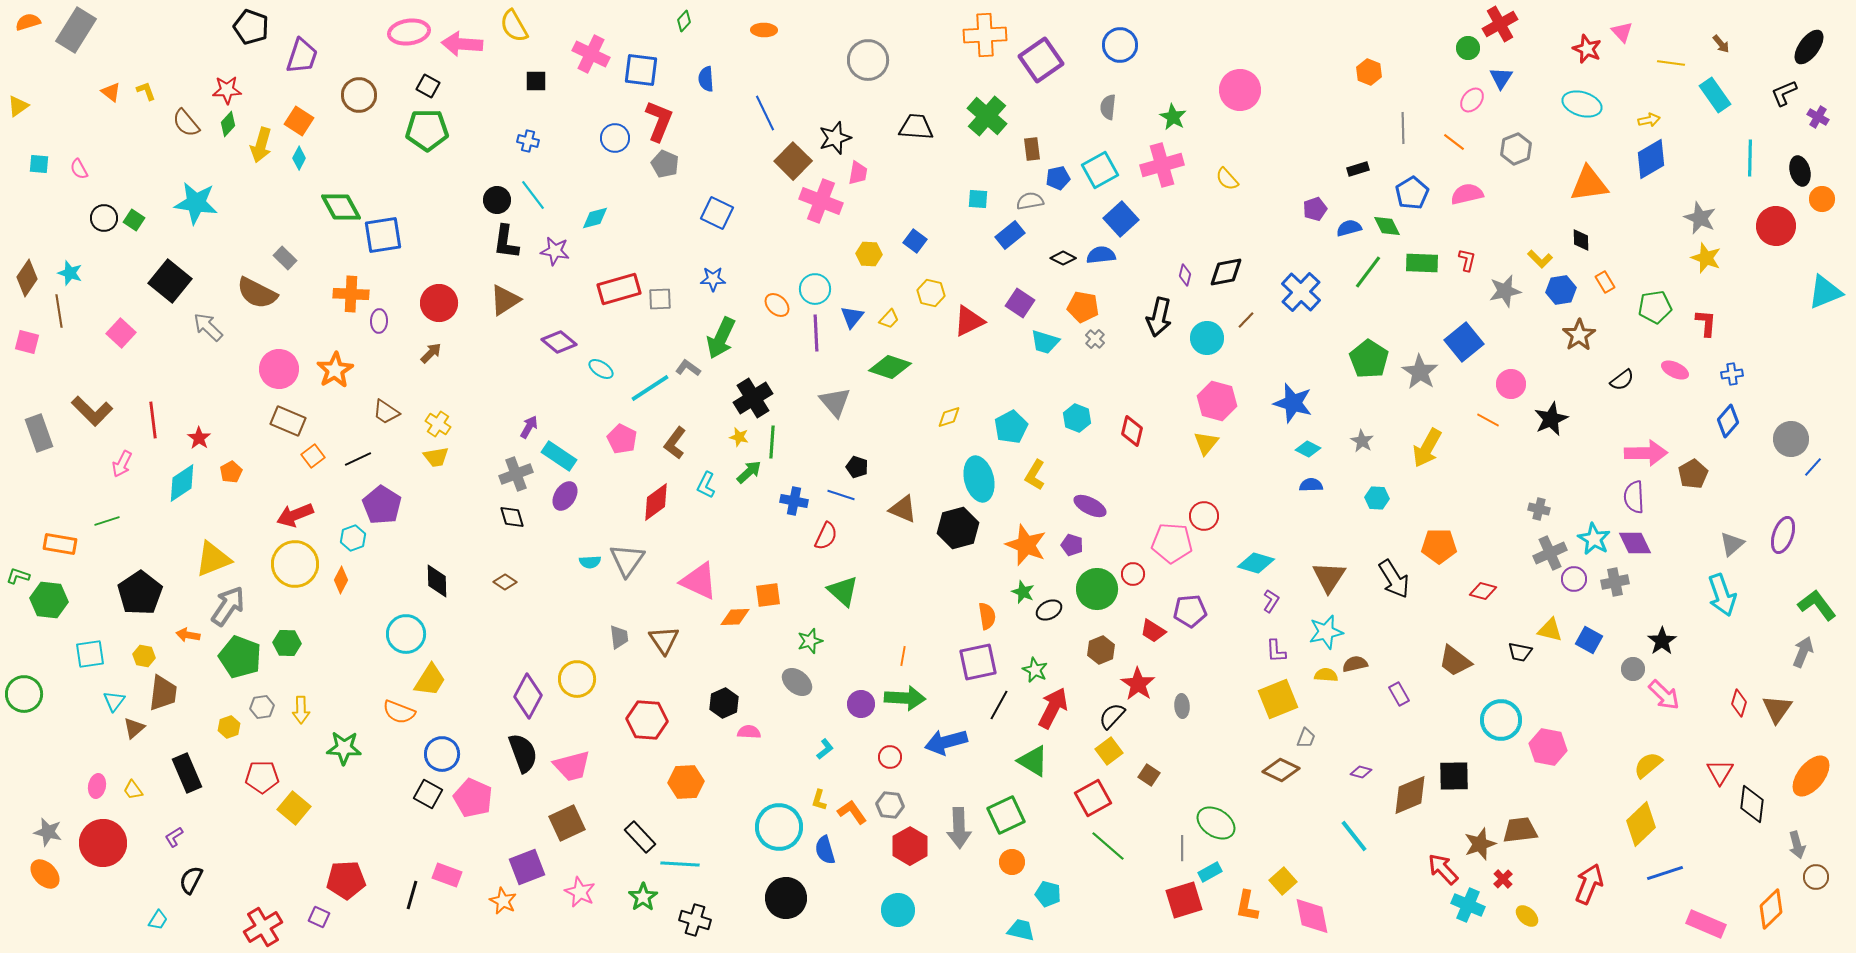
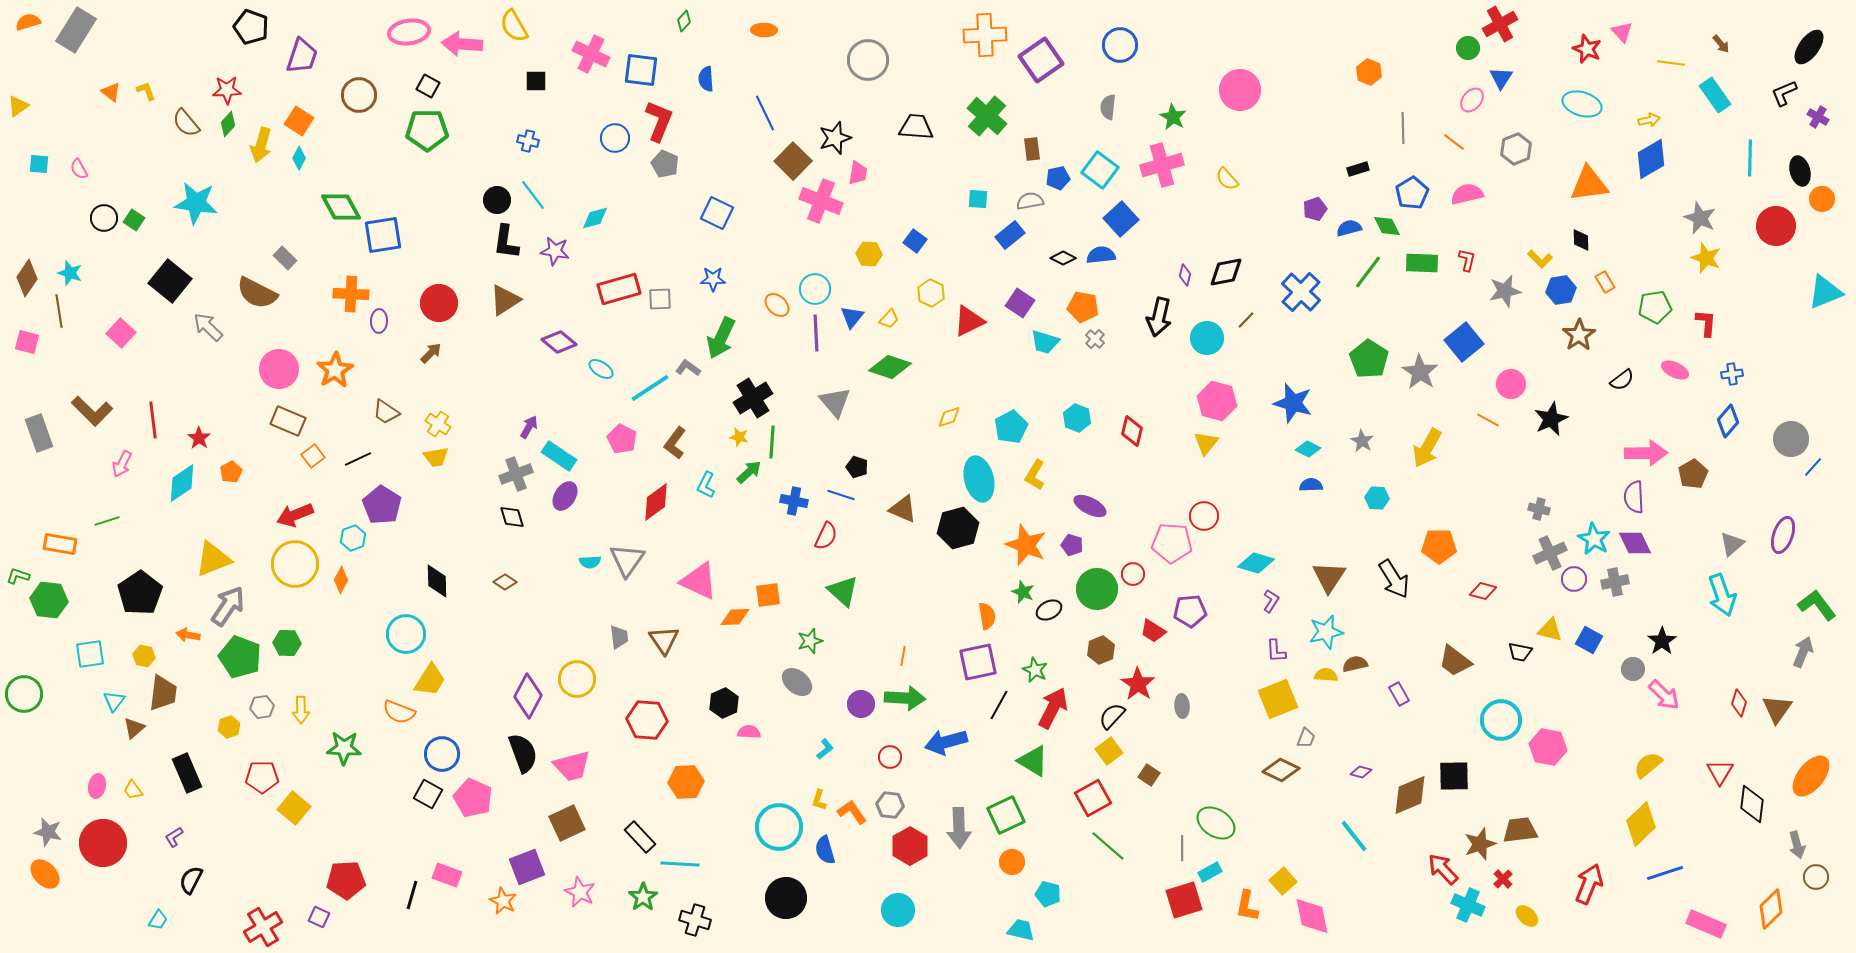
cyan square at (1100, 170): rotated 24 degrees counterclockwise
yellow hexagon at (931, 293): rotated 12 degrees clockwise
